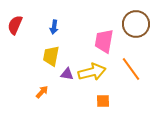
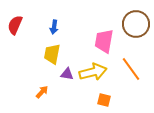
yellow trapezoid: moved 1 px right, 2 px up
yellow arrow: moved 1 px right
orange square: moved 1 px right, 1 px up; rotated 16 degrees clockwise
